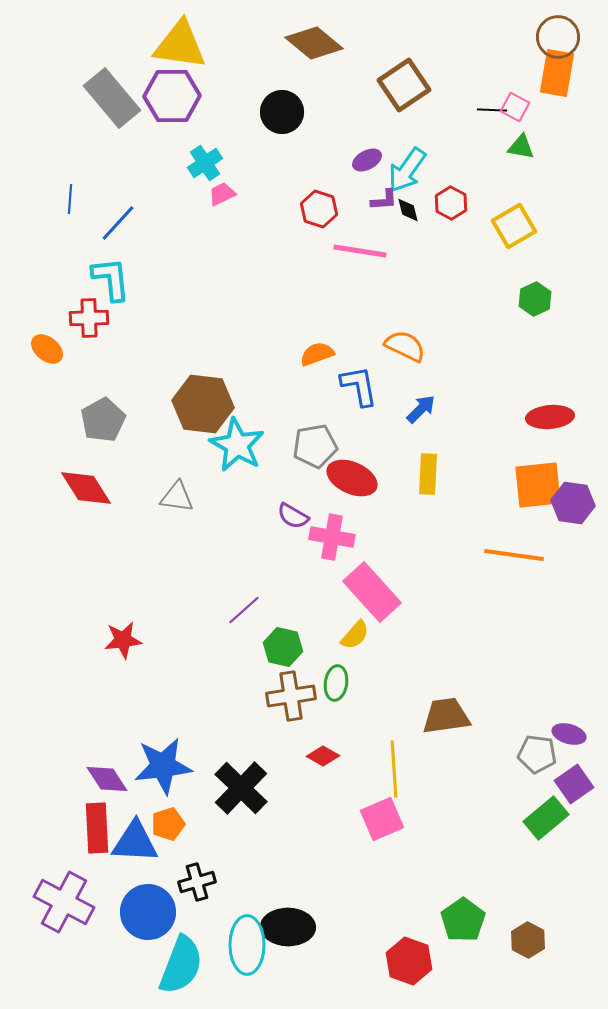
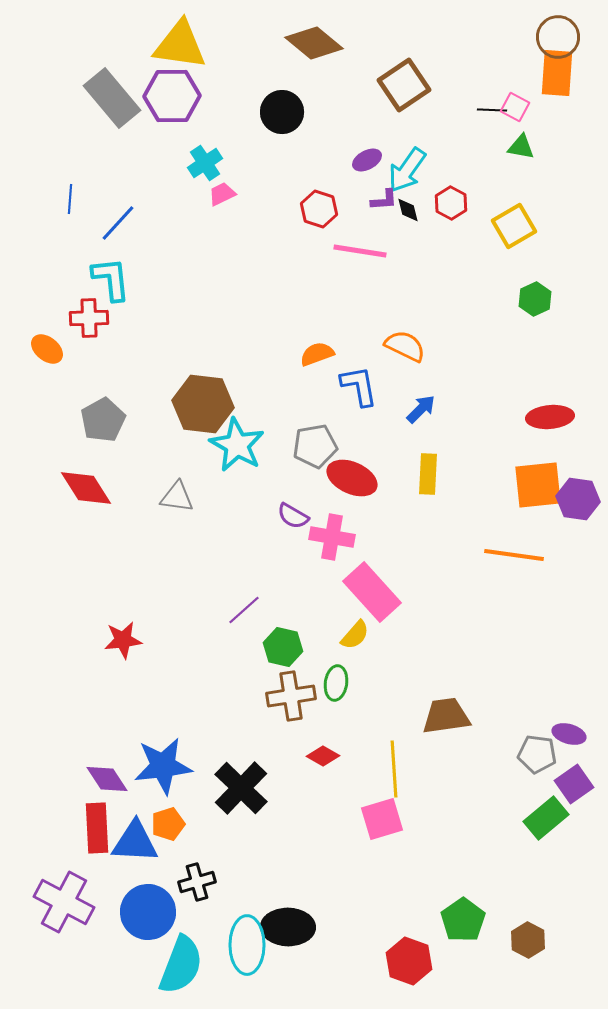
orange rectangle at (557, 73): rotated 6 degrees counterclockwise
purple hexagon at (573, 503): moved 5 px right, 4 px up
pink square at (382, 819): rotated 6 degrees clockwise
